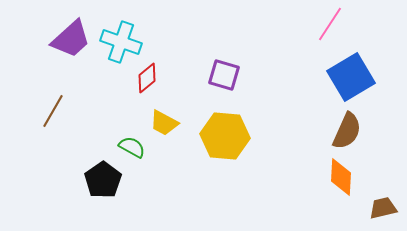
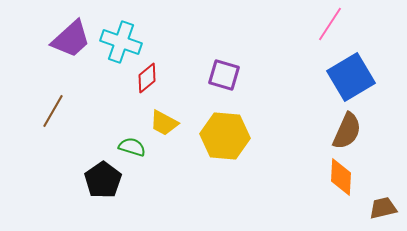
green semicircle: rotated 12 degrees counterclockwise
